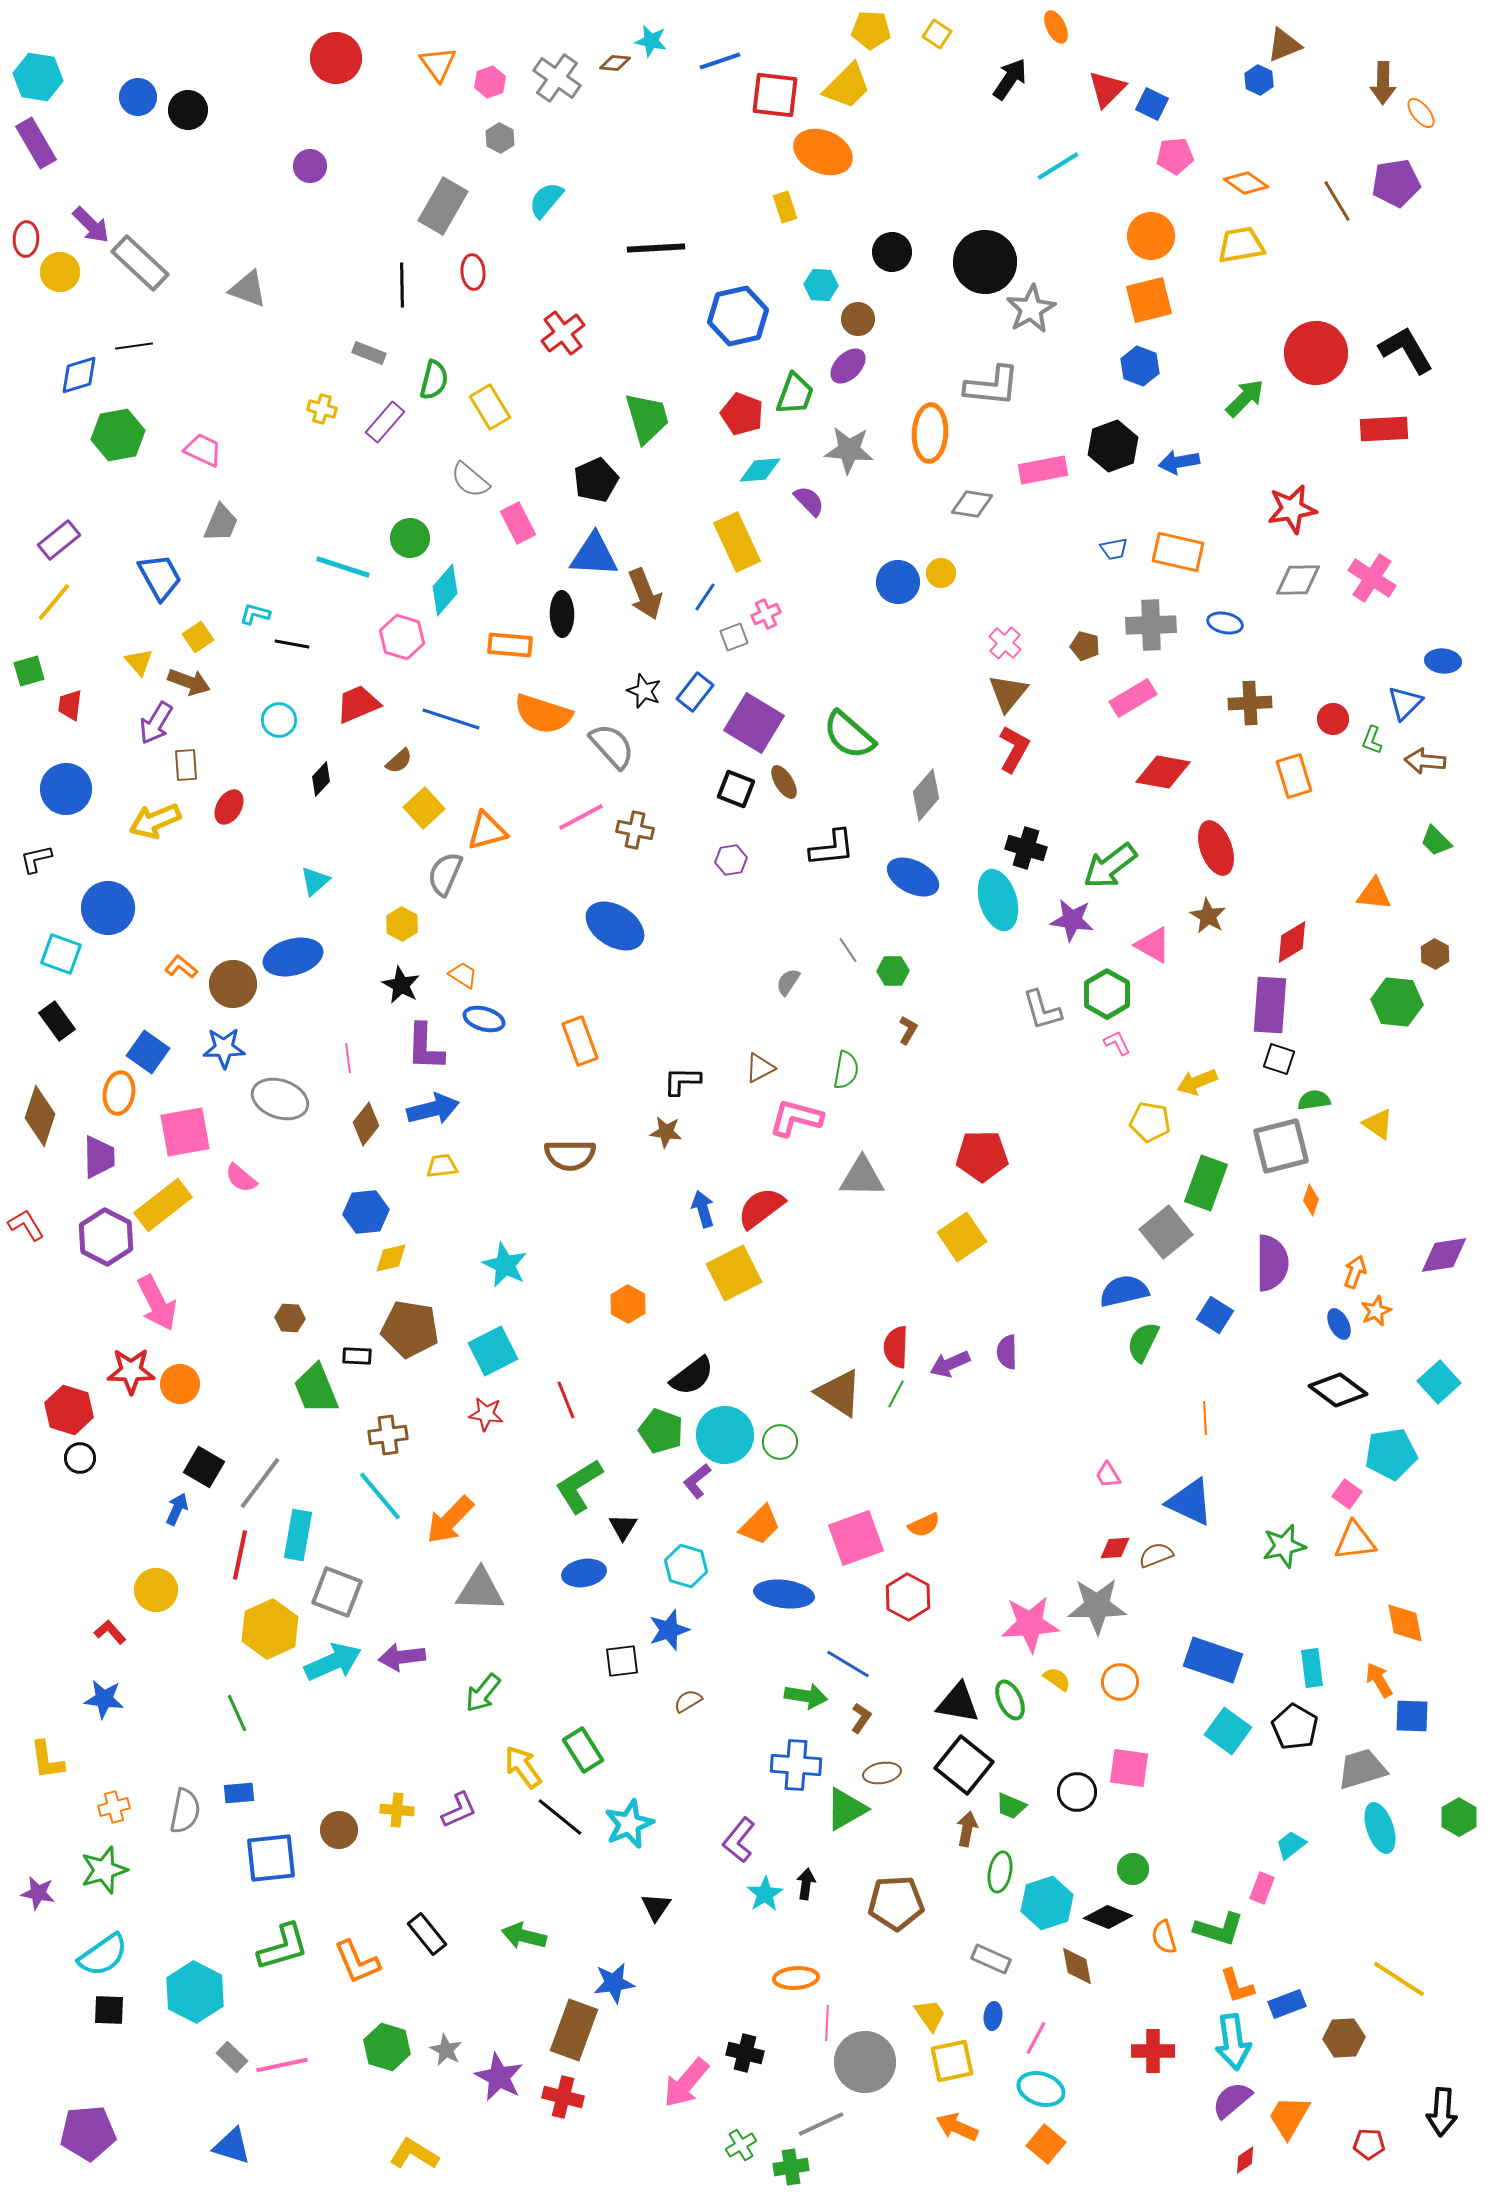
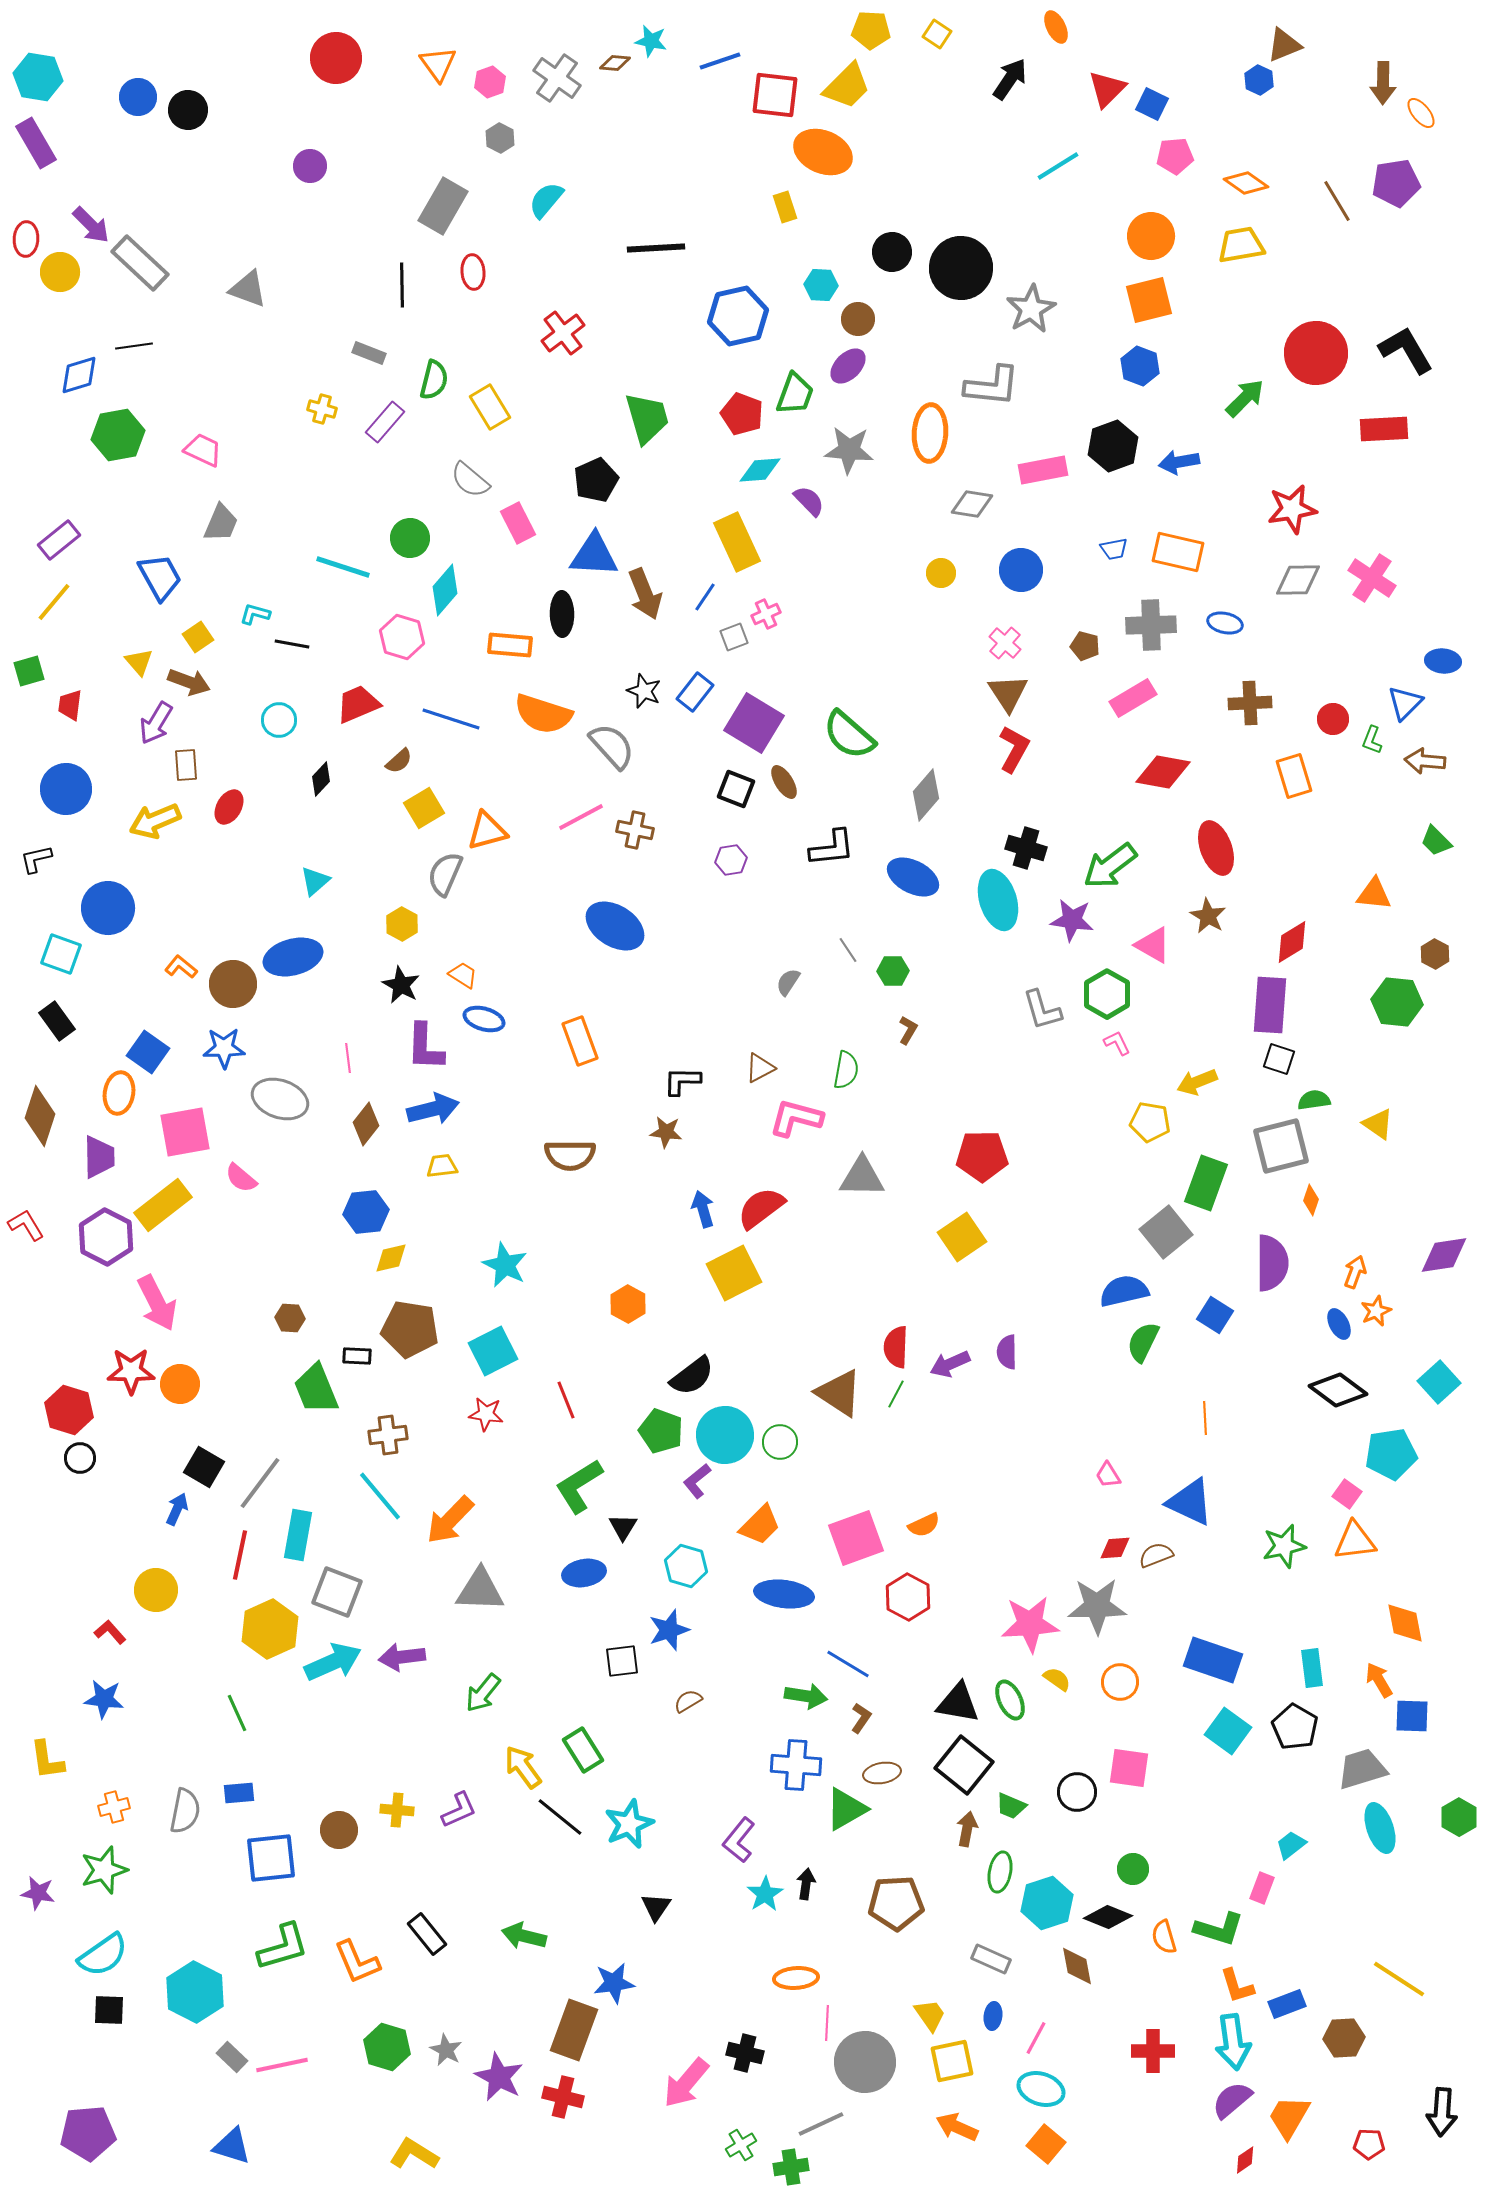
black circle at (985, 262): moved 24 px left, 6 px down
blue circle at (898, 582): moved 123 px right, 12 px up
brown triangle at (1008, 693): rotated 12 degrees counterclockwise
yellow square at (424, 808): rotated 12 degrees clockwise
